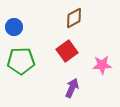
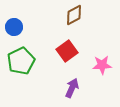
brown diamond: moved 3 px up
green pentagon: rotated 24 degrees counterclockwise
